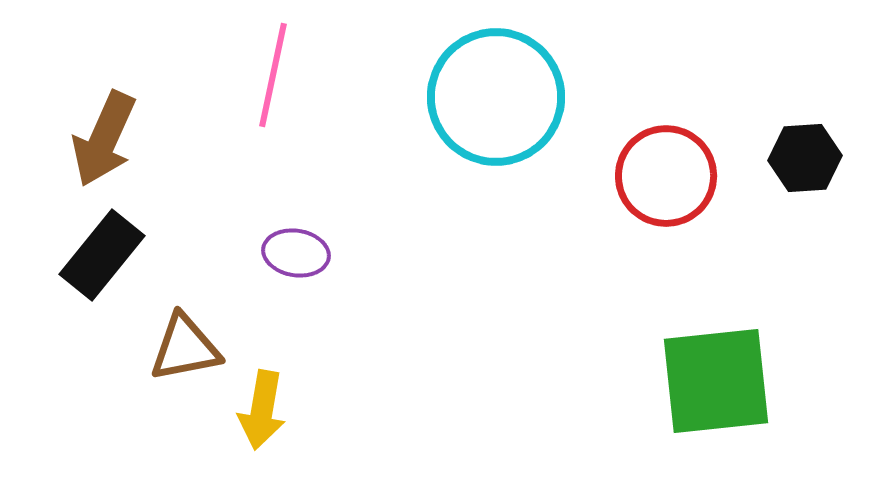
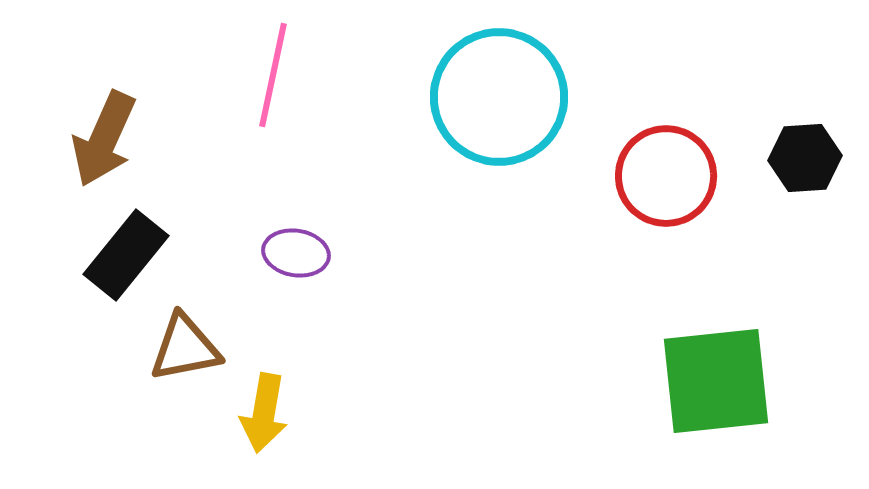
cyan circle: moved 3 px right
black rectangle: moved 24 px right
yellow arrow: moved 2 px right, 3 px down
